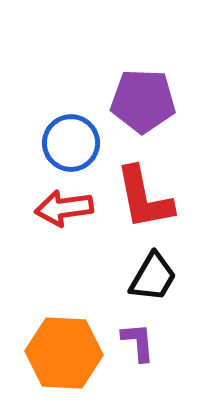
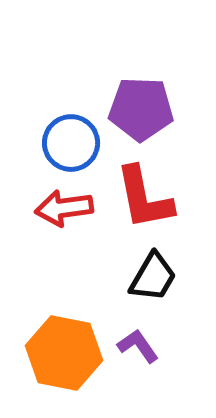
purple pentagon: moved 2 px left, 8 px down
purple L-shape: moved 4 px down; rotated 30 degrees counterclockwise
orange hexagon: rotated 8 degrees clockwise
